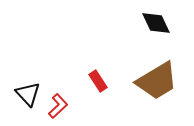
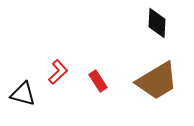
black diamond: moved 1 px right; rotated 28 degrees clockwise
black triangle: moved 5 px left; rotated 32 degrees counterclockwise
red L-shape: moved 34 px up
